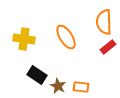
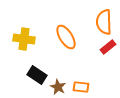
brown star: moved 1 px down
